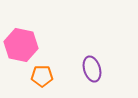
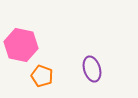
orange pentagon: rotated 20 degrees clockwise
